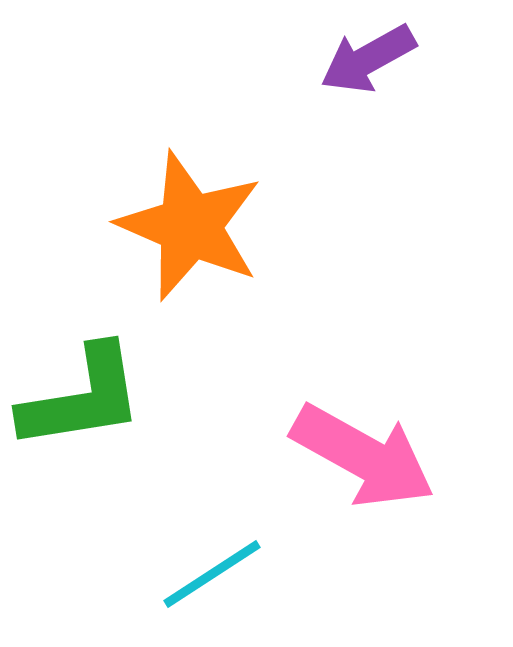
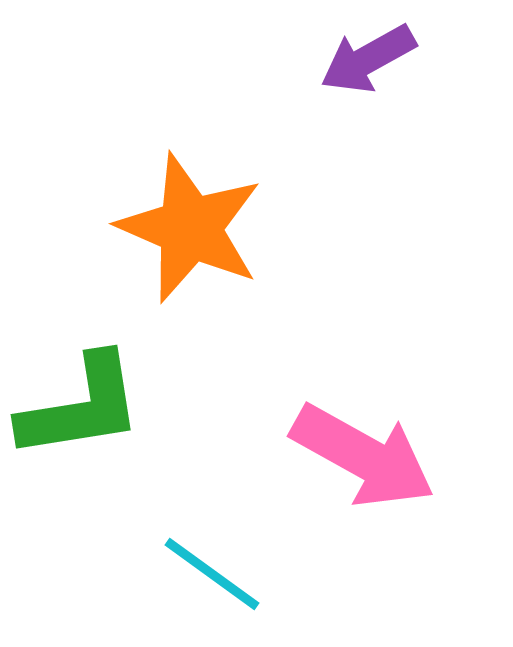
orange star: moved 2 px down
green L-shape: moved 1 px left, 9 px down
cyan line: rotated 69 degrees clockwise
